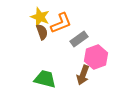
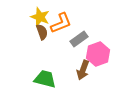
pink hexagon: moved 2 px right, 3 px up
brown arrow: moved 5 px up
